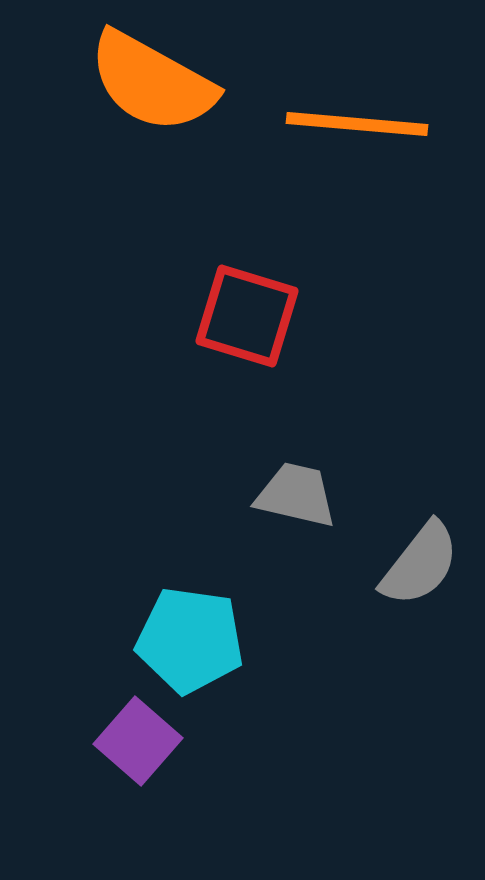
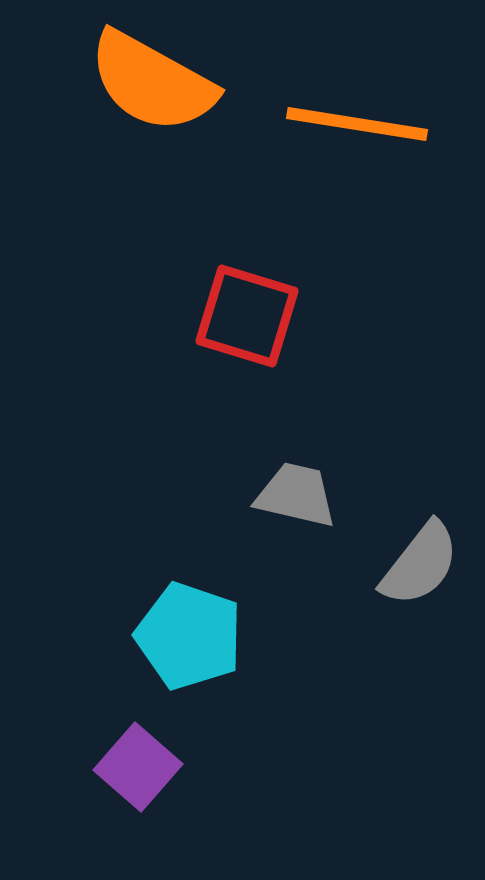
orange line: rotated 4 degrees clockwise
cyan pentagon: moved 1 px left, 4 px up; rotated 11 degrees clockwise
purple square: moved 26 px down
